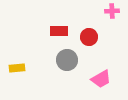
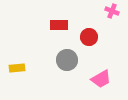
pink cross: rotated 24 degrees clockwise
red rectangle: moved 6 px up
